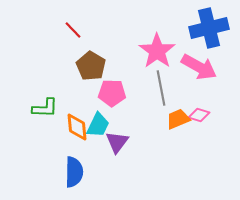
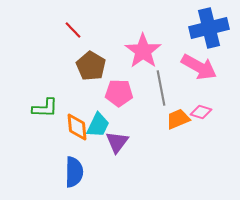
pink star: moved 14 px left
pink pentagon: moved 7 px right
pink diamond: moved 2 px right, 3 px up
